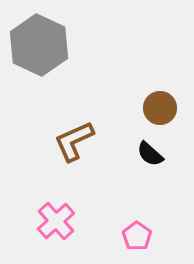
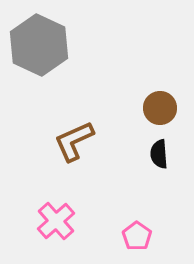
black semicircle: moved 9 px right; rotated 44 degrees clockwise
